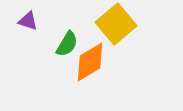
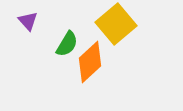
purple triangle: rotated 30 degrees clockwise
orange diamond: rotated 12 degrees counterclockwise
